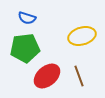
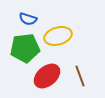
blue semicircle: moved 1 px right, 1 px down
yellow ellipse: moved 24 px left
brown line: moved 1 px right
